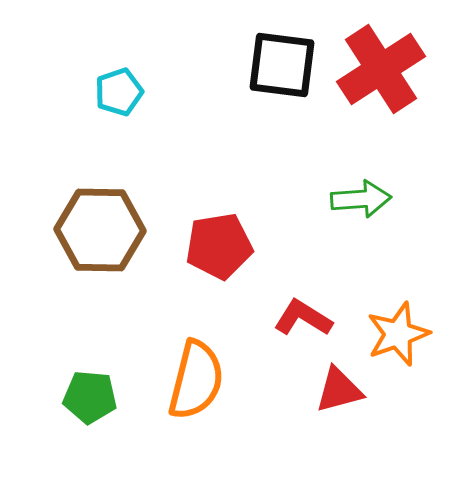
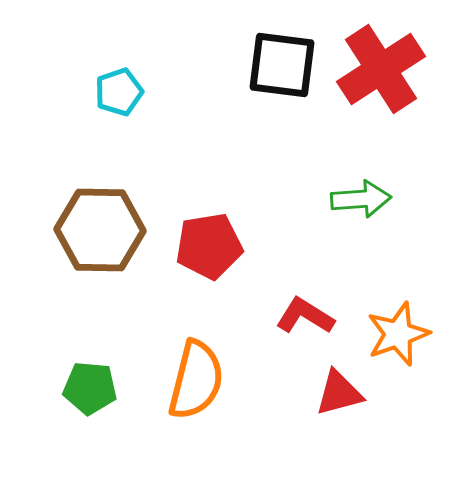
red pentagon: moved 10 px left
red L-shape: moved 2 px right, 2 px up
red triangle: moved 3 px down
green pentagon: moved 9 px up
